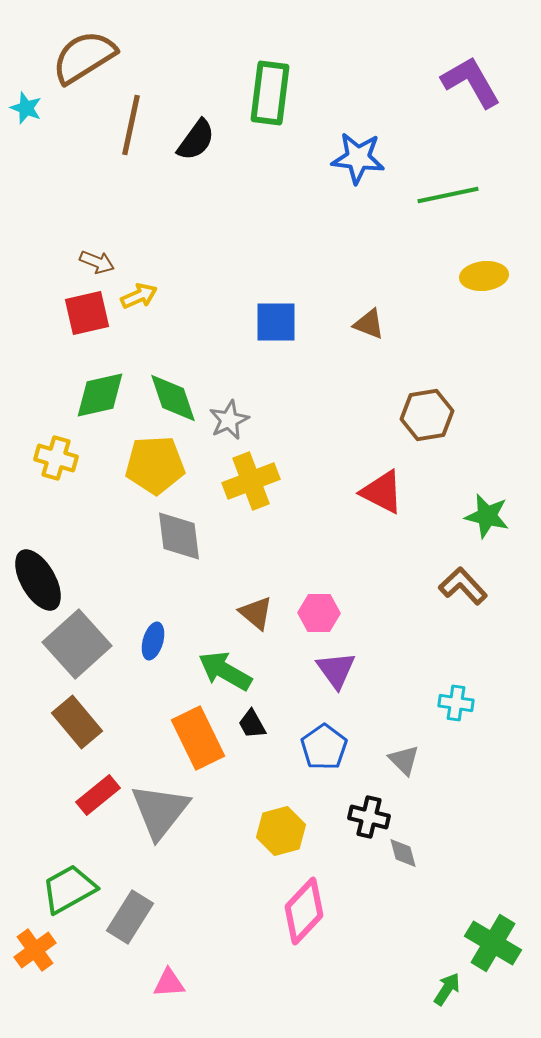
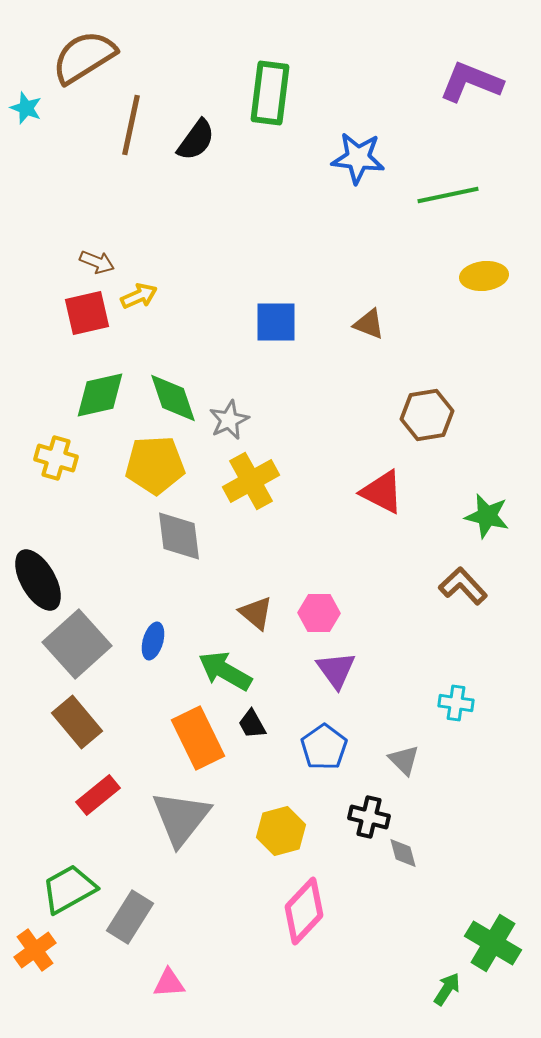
purple L-shape at (471, 82): rotated 38 degrees counterclockwise
yellow cross at (251, 481): rotated 8 degrees counterclockwise
gray triangle at (160, 811): moved 21 px right, 7 px down
